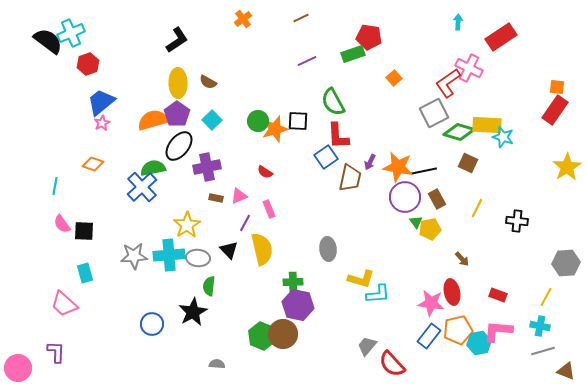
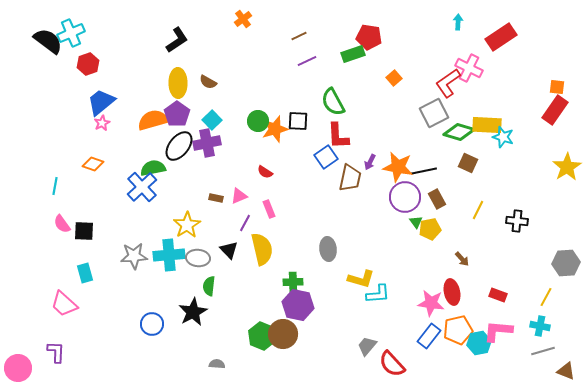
brown line at (301, 18): moved 2 px left, 18 px down
purple cross at (207, 167): moved 24 px up
yellow line at (477, 208): moved 1 px right, 2 px down
